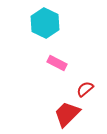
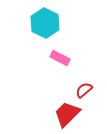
pink rectangle: moved 3 px right, 5 px up
red semicircle: moved 1 px left, 1 px down
